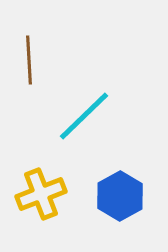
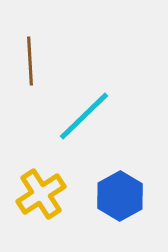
brown line: moved 1 px right, 1 px down
yellow cross: rotated 12 degrees counterclockwise
